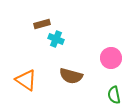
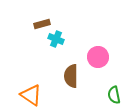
pink circle: moved 13 px left, 1 px up
brown semicircle: rotated 75 degrees clockwise
orange triangle: moved 5 px right, 15 px down
